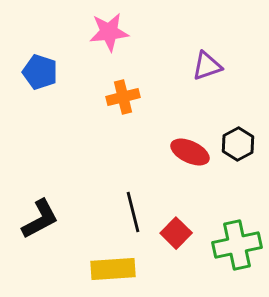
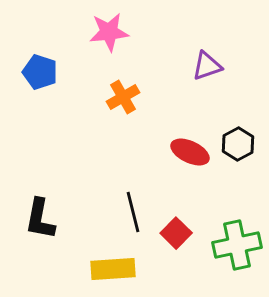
orange cross: rotated 16 degrees counterclockwise
black L-shape: rotated 129 degrees clockwise
